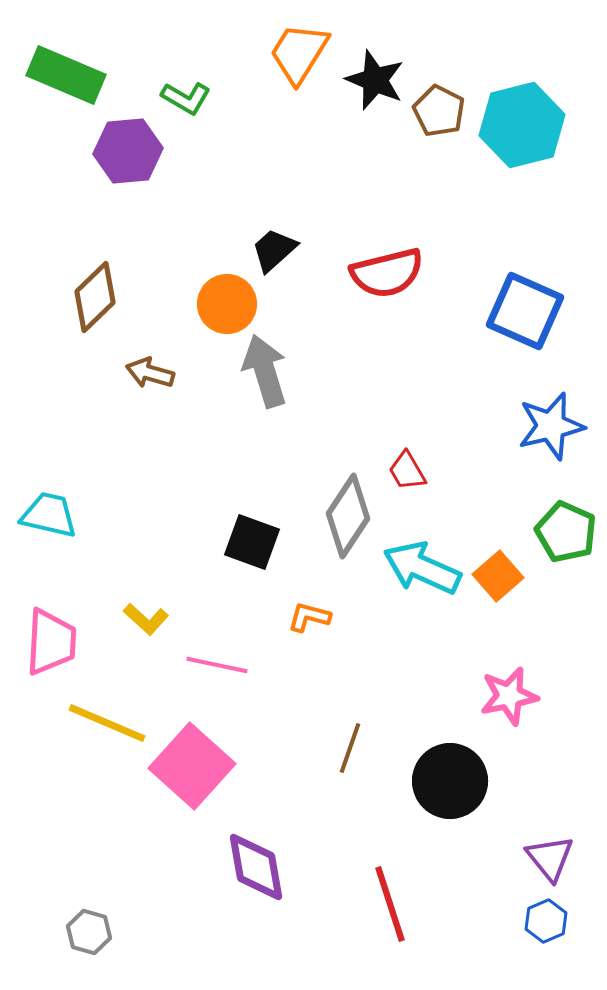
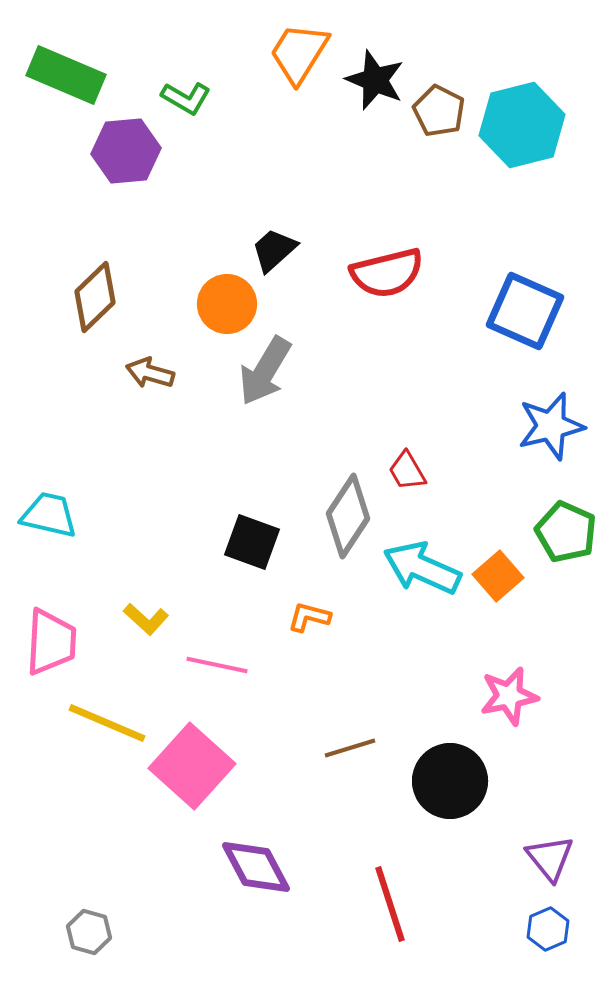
purple hexagon: moved 2 px left
gray arrow: rotated 132 degrees counterclockwise
brown line: rotated 54 degrees clockwise
purple diamond: rotated 18 degrees counterclockwise
blue hexagon: moved 2 px right, 8 px down
